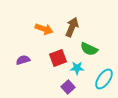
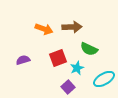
brown arrow: rotated 66 degrees clockwise
cyan star: rotated 24 degrees counterclockwise
cyan ellipse: rotated 25 degrees clockwise
